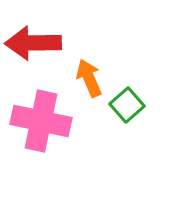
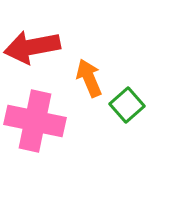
red arrow: moved 1 px left, 4 px down; rotated 10 degrees counterclockwise
pink cross: moved 6 px left
